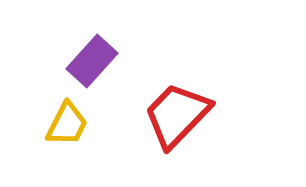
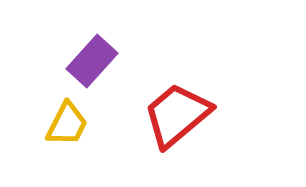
red trapezoid: rotated 6 degrees clockwise
